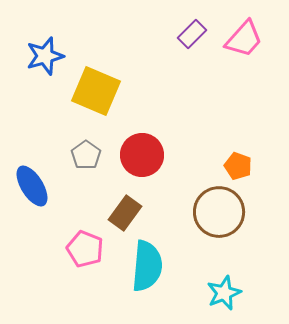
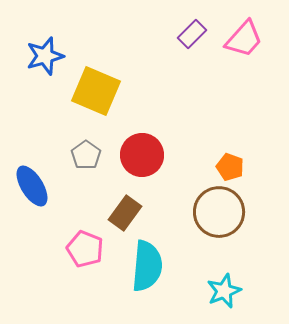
orange pentagon: moved 8 px left, 1 px down
cyan star: moved 2 px up
